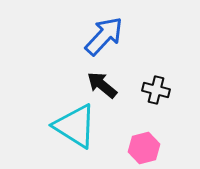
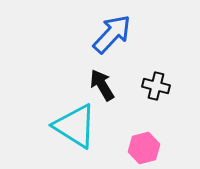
blue arrow: moved 8 px right, 2 px up
black arrow: rotated 20 degrees clockwise
black cross: moved 4 px up
